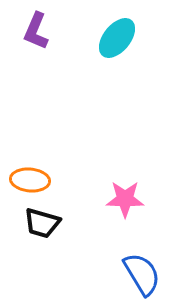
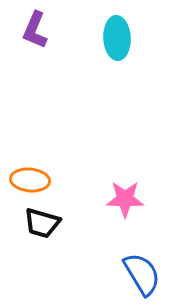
purple L-shape: moved 1 px left, 1 px up
cyan ellipse: rotated 42 degrees counterclockwise
